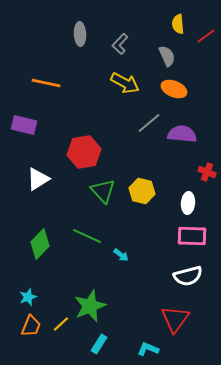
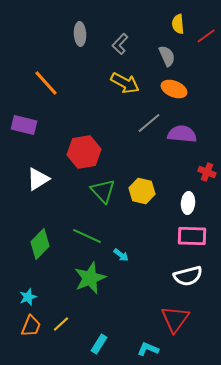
orange line: rotated 36 degrees clockwise
green star: moved 28 px up
